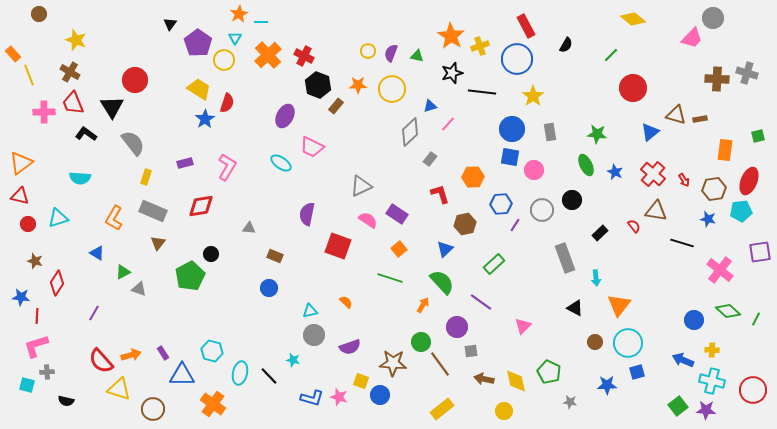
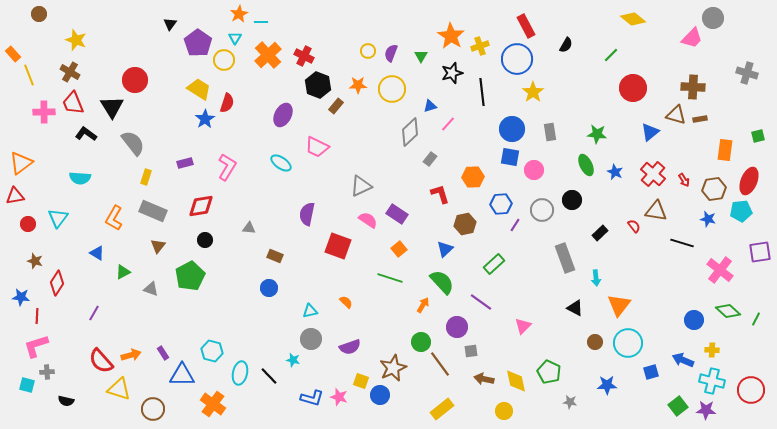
green triangle at (417, 56): moved 4 px right; rotated 48 degrees clockwise
brown cross at (717, 79): moved 24 px left, 8 px down
black line at (482, 92): rotated 76 degrees clockwise
yellow star at (533, 96): moved 4 px up
purple ellipse at (285, 116): moved 2 px left, 1 px up
pink trapezoid at (312, 147): moved 5 px right
red triangle at (20, 196): moved 5 px left; rotated 24 degrees counterclockwise
cyan triangle at (58, 218): rotated 35 degrees counterclockwise
brown triangle at (158, 243): moved 3 px down
black circle at (211, 254): moved 6 px left, 14 px up
gray triangle at (139, 289): moved 12 px right
gray circle at (314, 335): moved 3 px left, 4 px down
brown star at (393, 363): moved 5 px down; rotated 28 degrees counterclockwise
blue square at (637, 372): moved 14 px right
red circle at (753, 390): moved 2 px left
